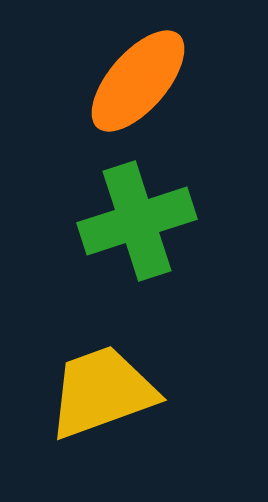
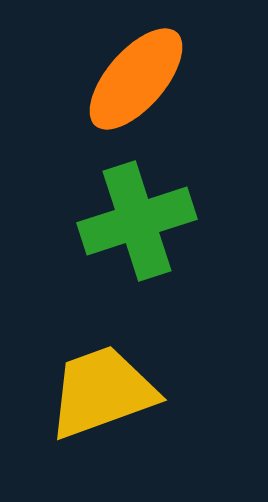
orange ellipse: moved 2 px left, 2 px up
